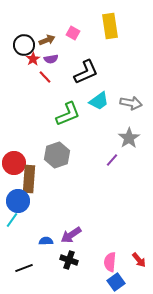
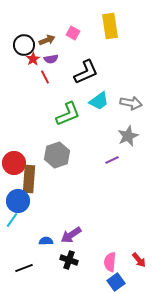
red line: rotated 16 degrees clockwise
gray star: moved 1 px left, 2 px up; rotated 10 degrees clockwise
purple line: rotated 24 degrees clockwise
